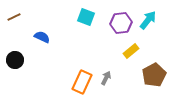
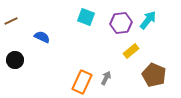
brown line: moved 3 px left, 4 px down
brown pentagon: rotated 20 degrees counterclockwise
